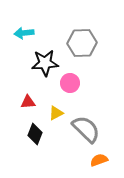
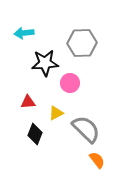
orange semicircle: moved 2 px left; rotated 72 degrees clockwise
